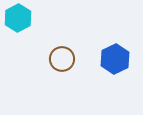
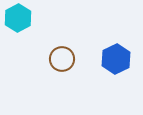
blue hexagon: moved 1 px right
